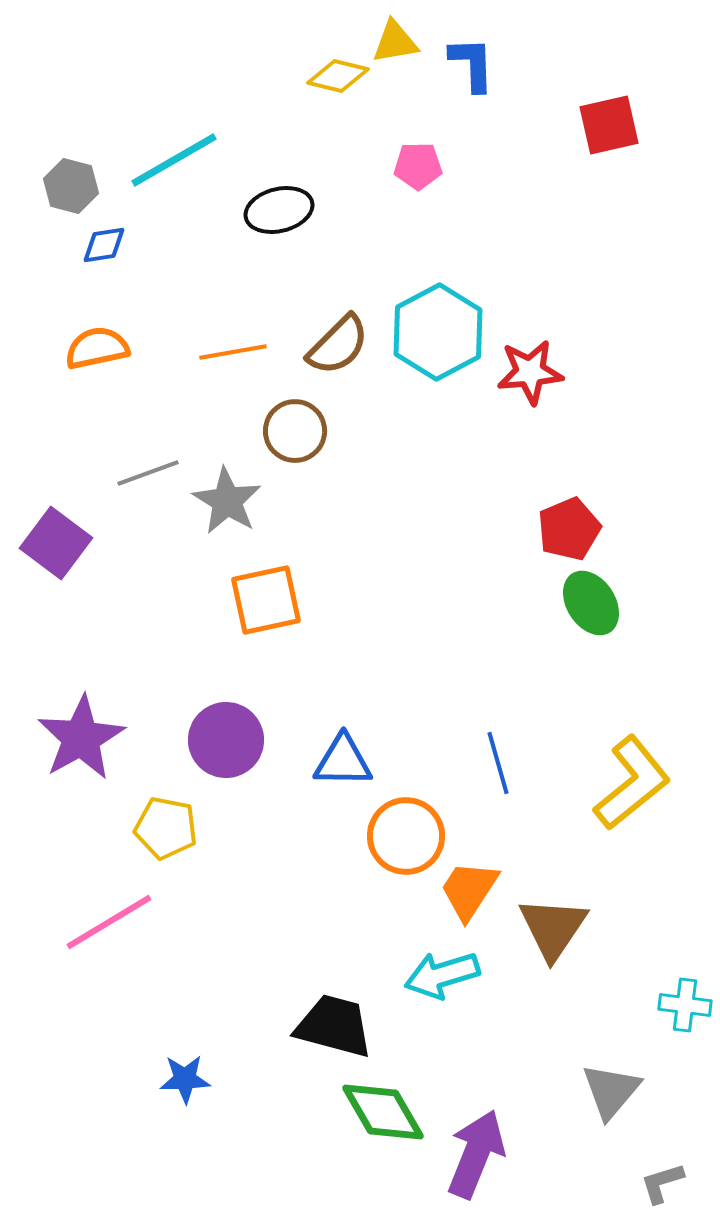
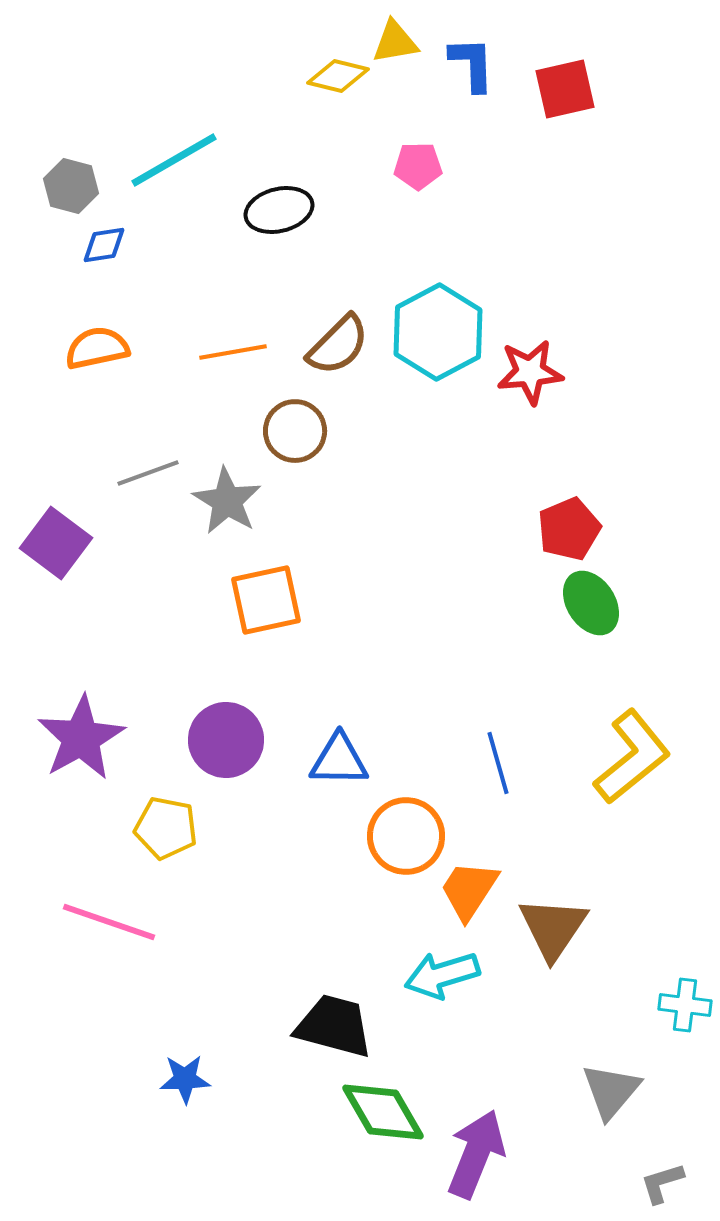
red square: moved 44 px left, 36 px up
blue triangle: moved 4 px left, 1 px up
yellow L-shape: moved 26 px up
pink line: rotated 50 degrees clockwise
